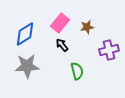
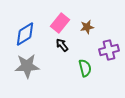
green semicircle: moved 8 px right, 3 px up
